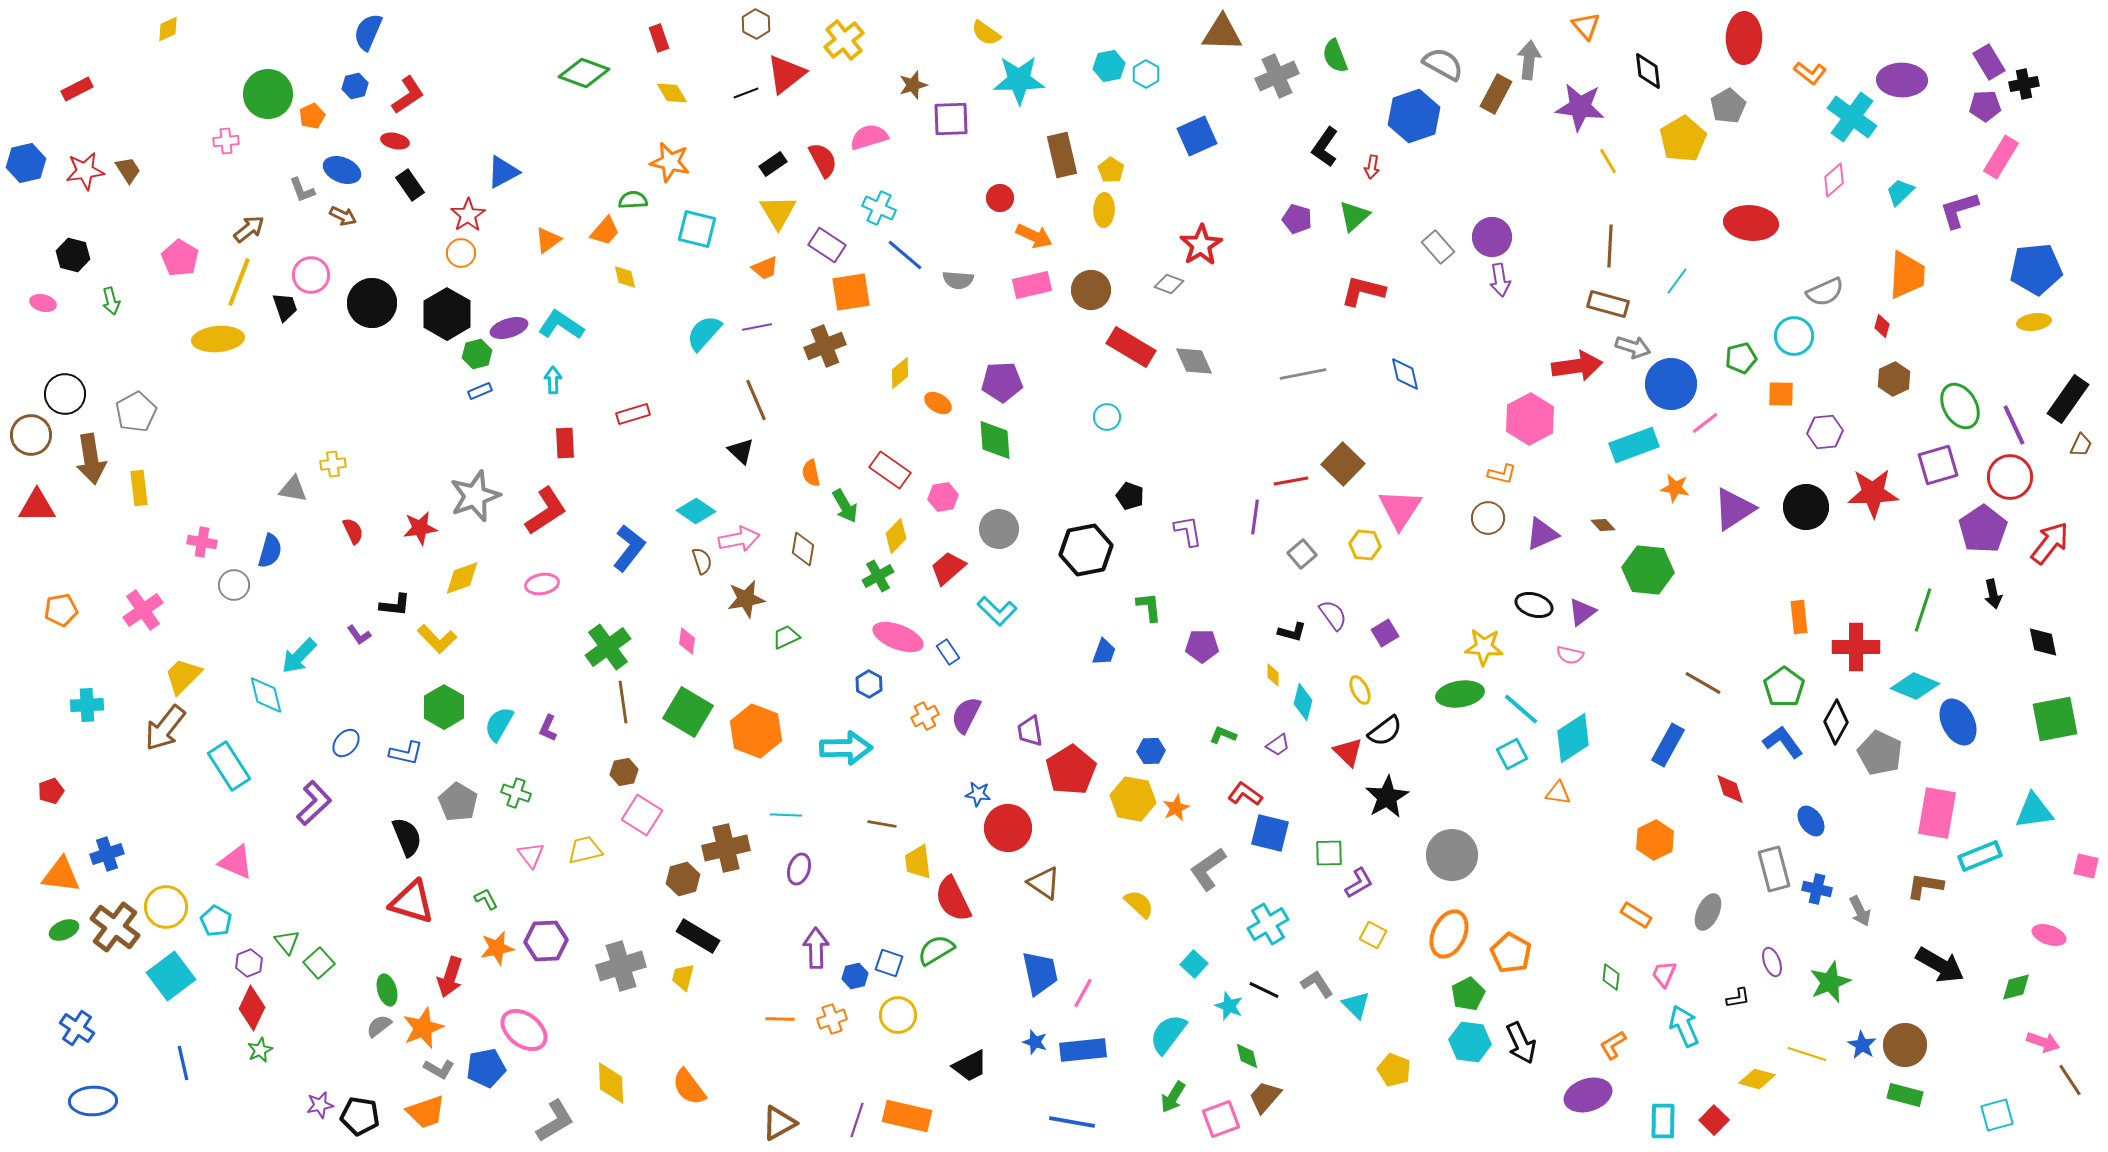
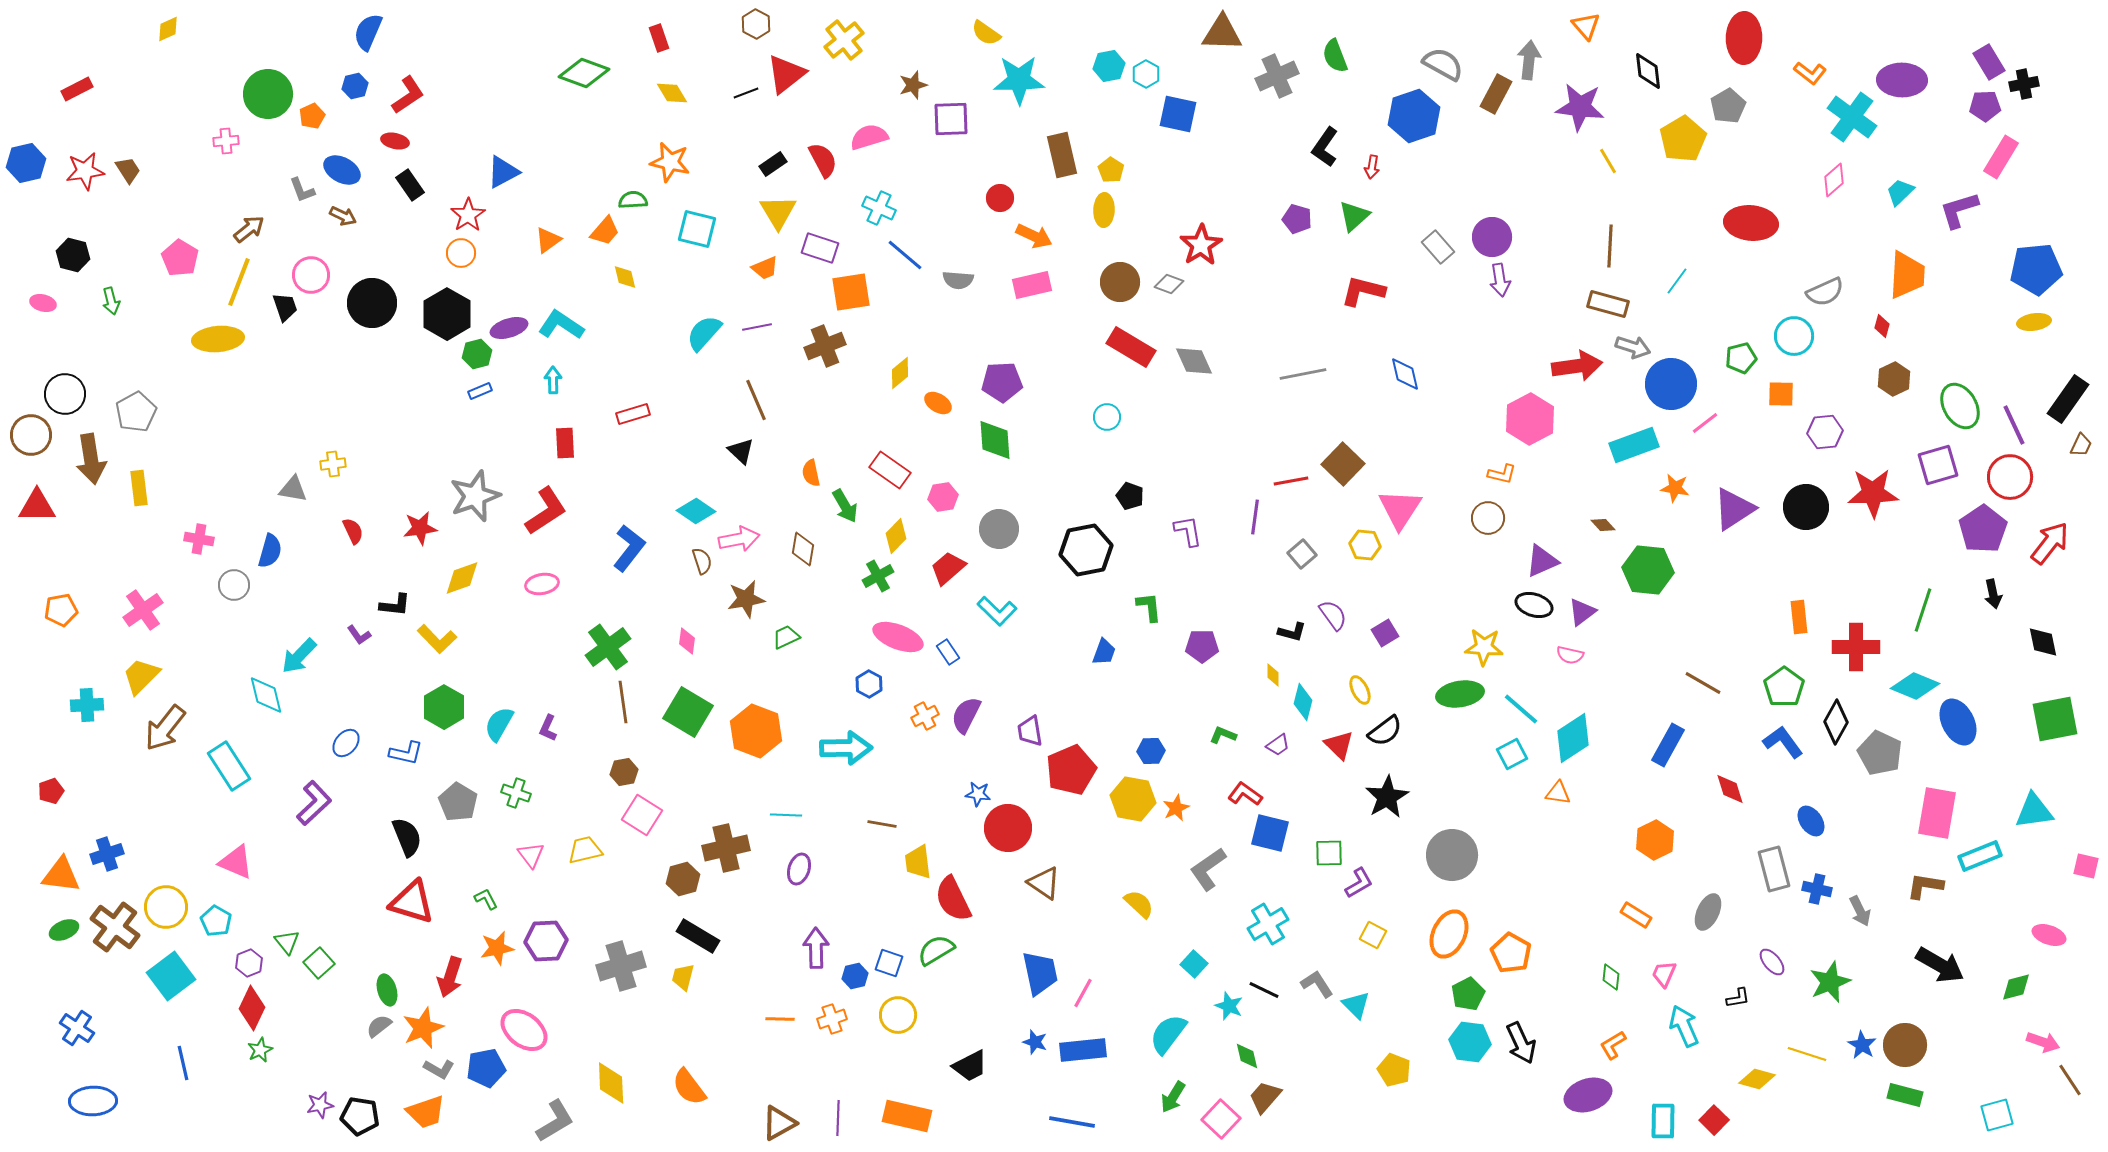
blue square at (1197, 136): moved 19 px left, 22 px up; rotated 36 degrees clockwise
blue ellipse at (342, 170): rotated 6 degrees clockwise
purple rectangle at (827, 245): moved 7 px left, 3 px down; rotated 15 degrees counterclockwise
brown circle at (1091, 290): moved 29 px right, 8 px up
purple triangle at (1542, 534): moved 27 px down
pink cross at (202, 542): moved 3 px left, 3 px up
yellow trapezoid at (183, 676): moved 42 px left
red triangle at (1348, 752): moved 9 px left, 7 px up
red pentagon at (1071, 770): rotated 9 degrees clockwise
purple ellipse at (1772, 962): rotated 20 degrees counterclockwise
pink square at (1221, 1119): rotated 27 degrees counterclockwise
purple line at (857, 1120): moved 19 px left, 2 px up; rotated 16 degrees counterclockwise
